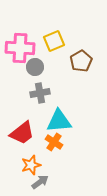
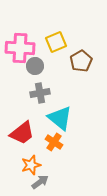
yellow square: moved 2 px right, 1 px down
gray circle: moved 1 px up
cyan triangle: moved 1 px right, 3 px up; rotated 44 degrees clockwise
